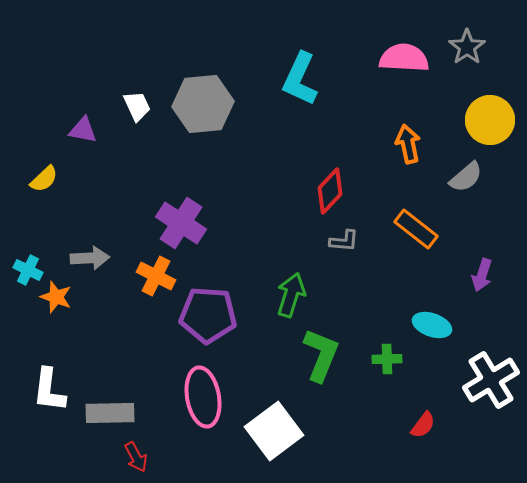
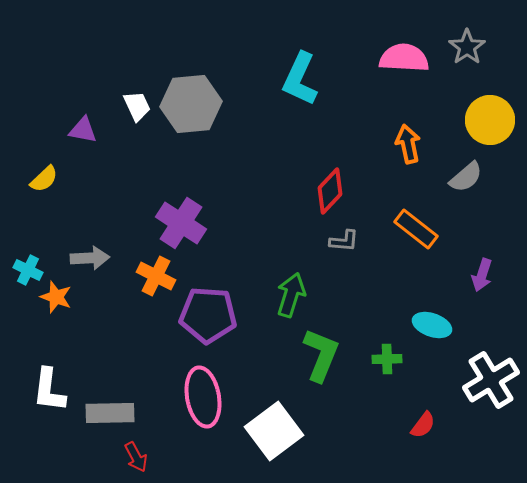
gray hexagon: moved 12 px left
